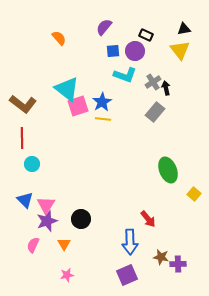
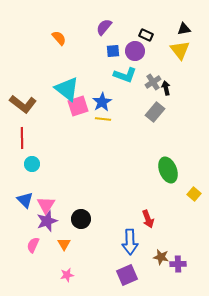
red arrow: rotated 18 degrees clockwise
